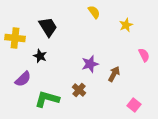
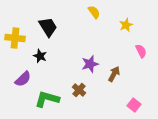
pink semicircle: moved 3 px left, 4 px up
